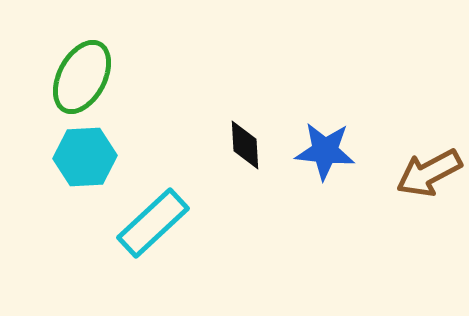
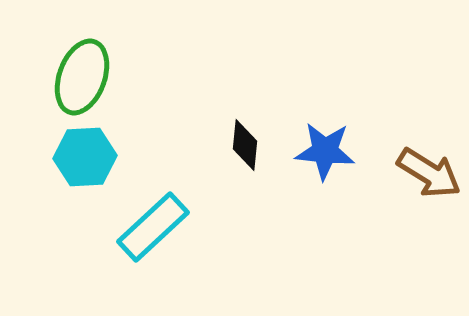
green ellipse: rotated 8 degrees counterclockwise
black diamond: rotated 9 degrees clockwise
brown arrow: rotated 120 degrees counterclockwise
cyan rectangle: moved 4 px down
